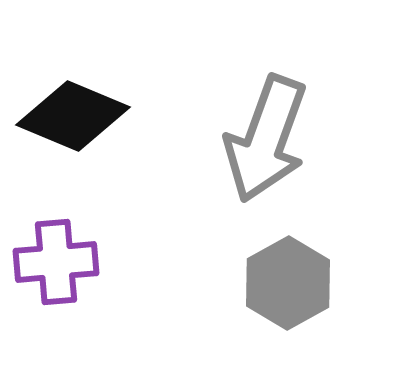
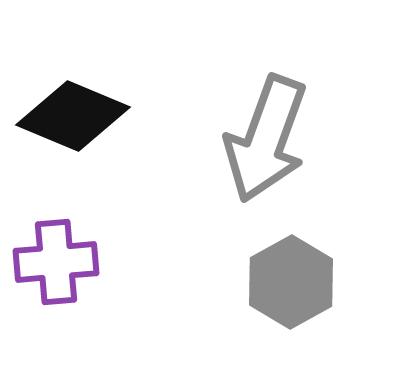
gray hexagon: moved 3 px right, 1 px up
